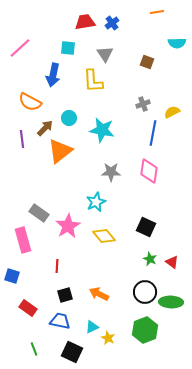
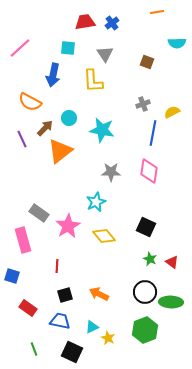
purple line at (22, 139): rotated 18 degrees counterclockwise
